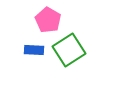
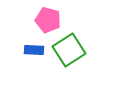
pink pentagon: rotated 15 degrees counterclockwise
